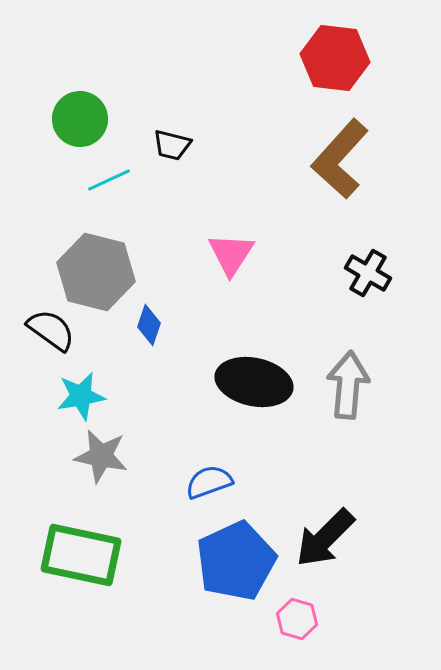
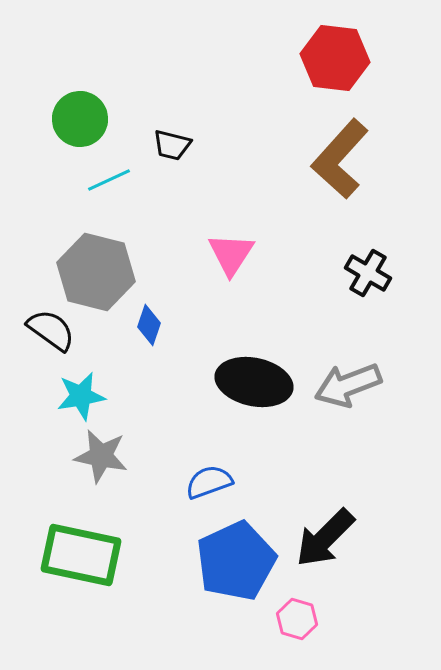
gray arrow: rotated 116 degrees counterclockwise
